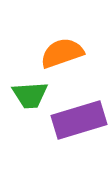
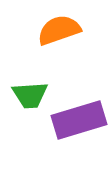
orange semicircle: moved 3 px left, 23 px up
